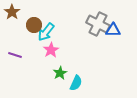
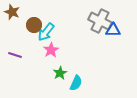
brown star: rotated 14 degrees counterclockwise
gray cross: moved 2 px right, 3 px up
